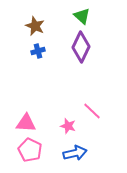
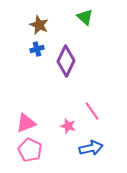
green triangle: moved 3 px right, 1 px down
brown star: moved 4 px right, 1 px up
purple diamond: moved 15 px left, 14 px down
blue cross: moved 1 px left, 2 px up
pink line: rotated 12 degrees clockwise
pink triangle: rotated 25 degrees counterclockwise
blue arrow: moved 16 px right, 5 px up
